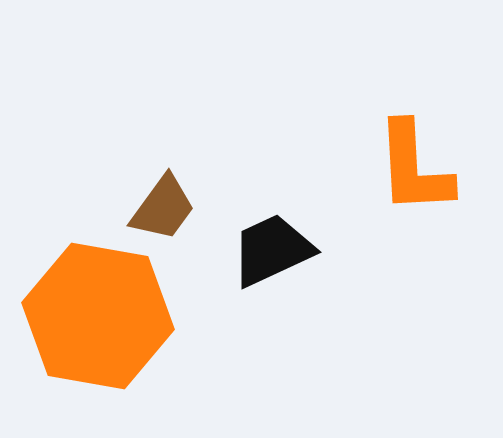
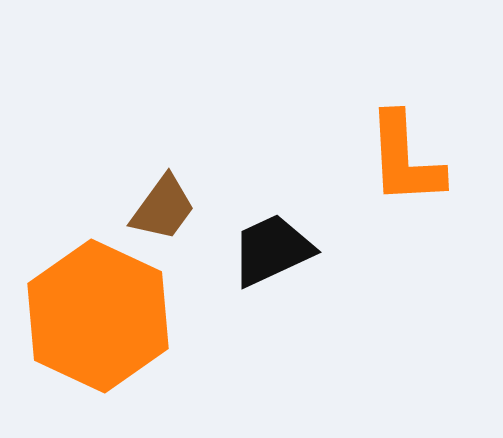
orange L-shape: moved 9 px left, 9 px up
orange hexagon: rotated 15 degrees clockwise
